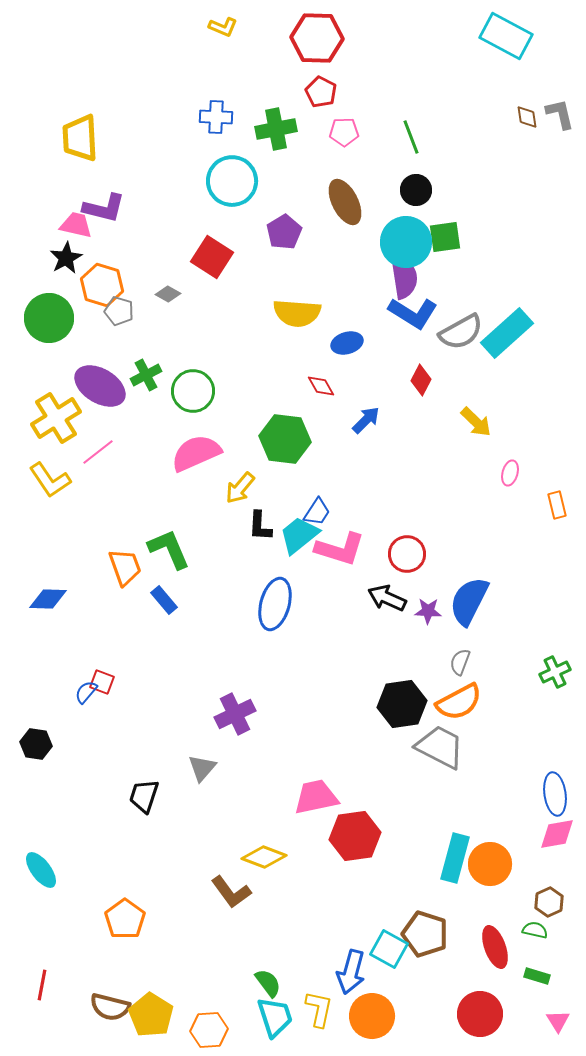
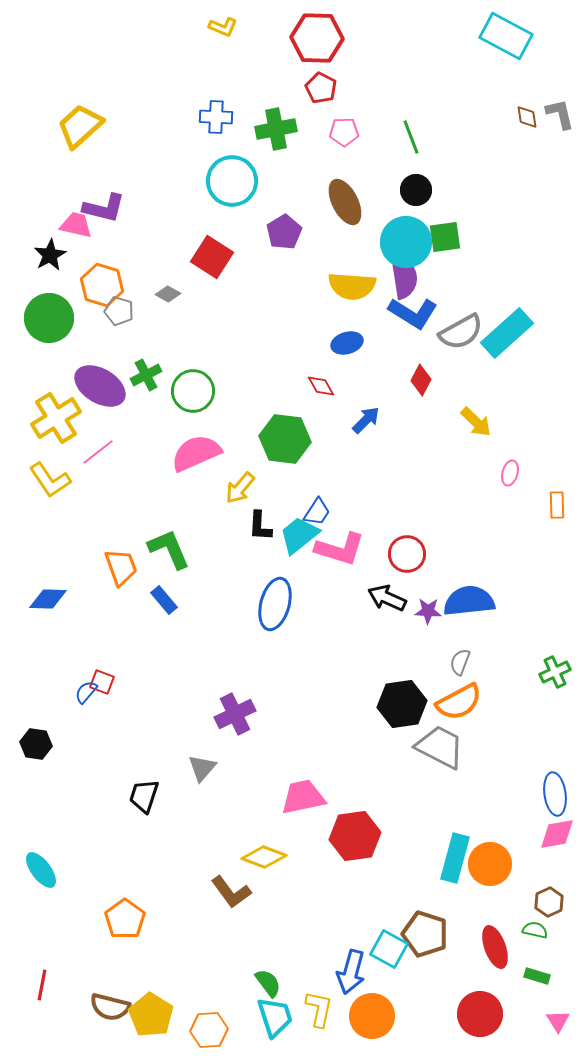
red pentagon at (321, 92): moved 4 px up
yellow trapezoid at (80, 138): moved 12 px up; rotated 51 degrees clockwise
black star at (66, 258): moved 16 px left, 3 px up
yellow semicircle at (297, 313): moved 55 px right, 27 px up
orange rectangle at (557, 505): rotated 12 degrees clockwise
orange trapezoid at (125, 567): moved 4 px left
blue semicircle at (469, 601): rotated 57 degrees clockwise
pink trapezoid at (316, 797): moved 13 px left
